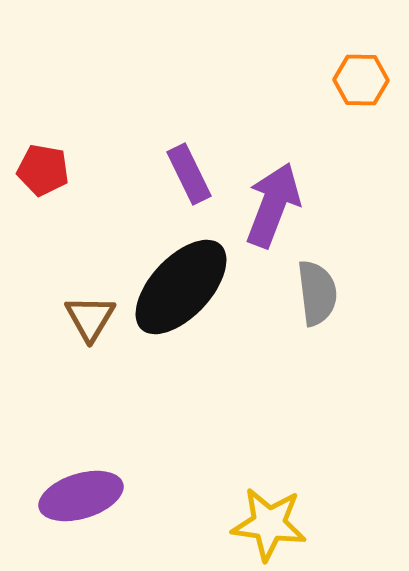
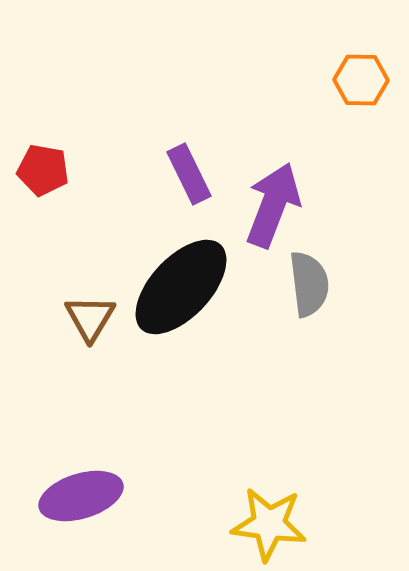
gray semicircle: moved 8 px left, 9 px up
